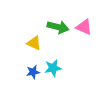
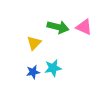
yellow triangle: rotated 49 degrees clockwise
